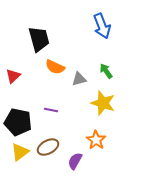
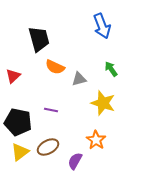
green arrow: moved 5 px right, 2 px up
